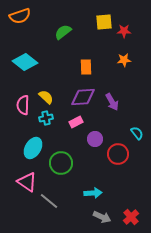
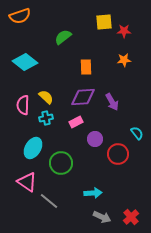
green semicircle: moved 5 px down
